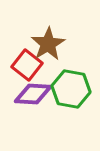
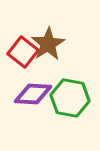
red square: moved 4 px left, 13 px up
green hexagon: moved 1 px left, 9 px down
